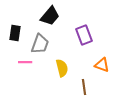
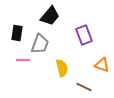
black rectangle: moved 2 px right
pink line: moved 2 px left, 2 px up
brown line: rotated 56 degrees counterclockwise
